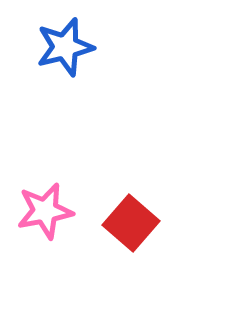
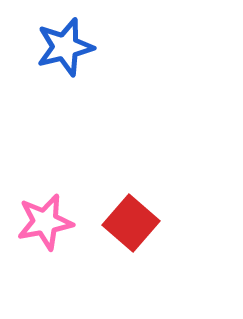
pink star: moved 11 px down
